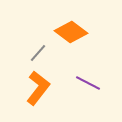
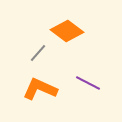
orange diamond: moved 4 px left, 1 px up
orange L-shape: moved 2 px right, 1 px down; rotated 104 degrees counterclockwise
